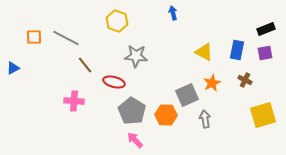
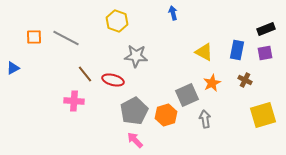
brown line: moved 9 px down
red ellipse: moved 1 px left, 2 px up
gray pentagon: moved 2 px right; rotated 12 degrees clockwise
orange hexagon: rotated 20 degrees counterclockwise
